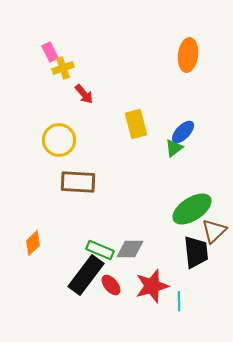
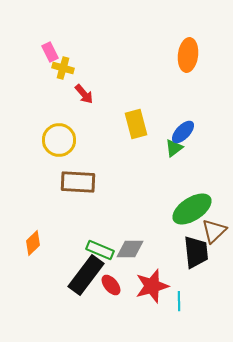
yellow cross: rotated 35 degrees clockwise
